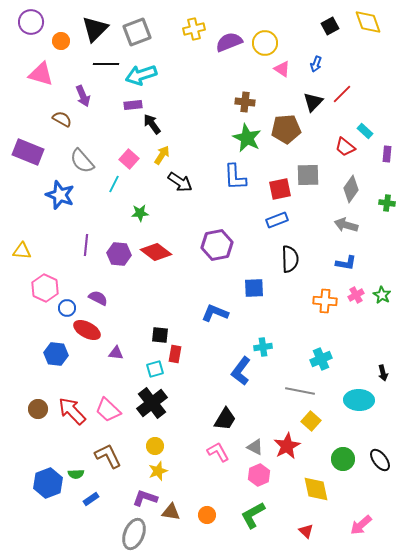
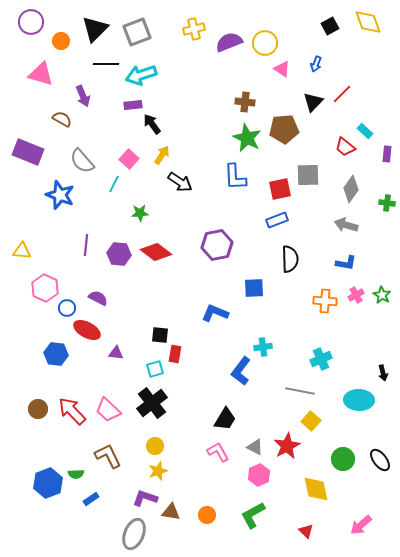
brown pentagon at (286, 129): moved 2 px left
